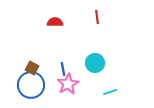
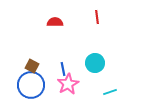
brown square: moved 2 px up
